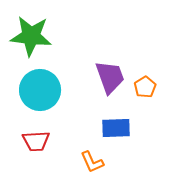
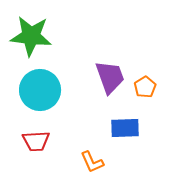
blue rectangle: moved 9 px right
